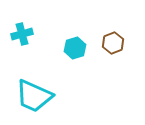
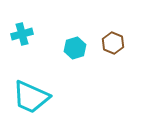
brown hexagon: rotated 15 degrees counterclockwise
cyan trapezoid: moved 3 px left, 1 px down
